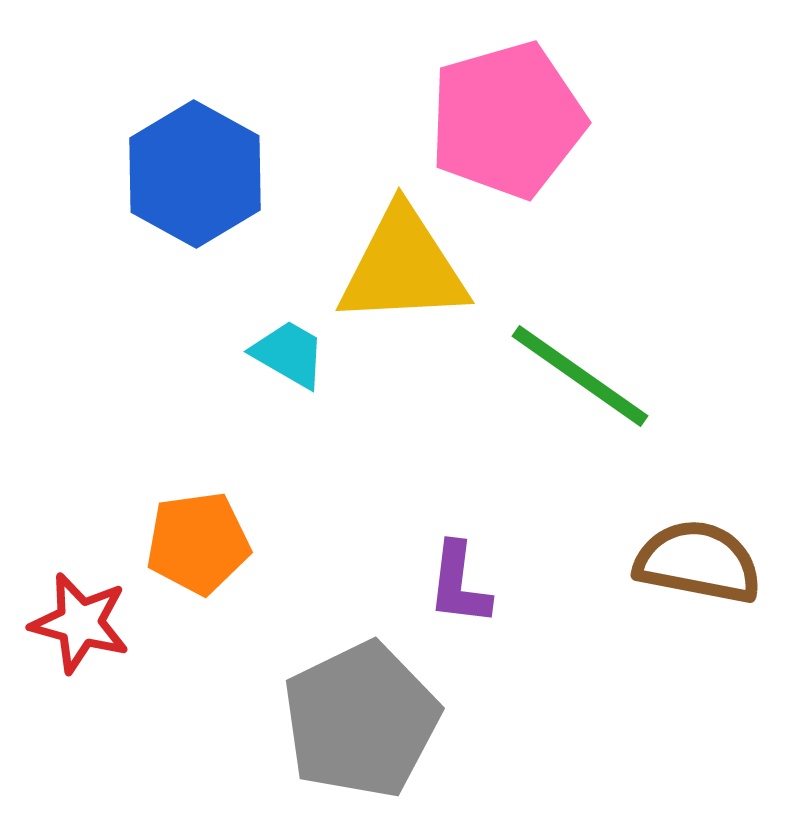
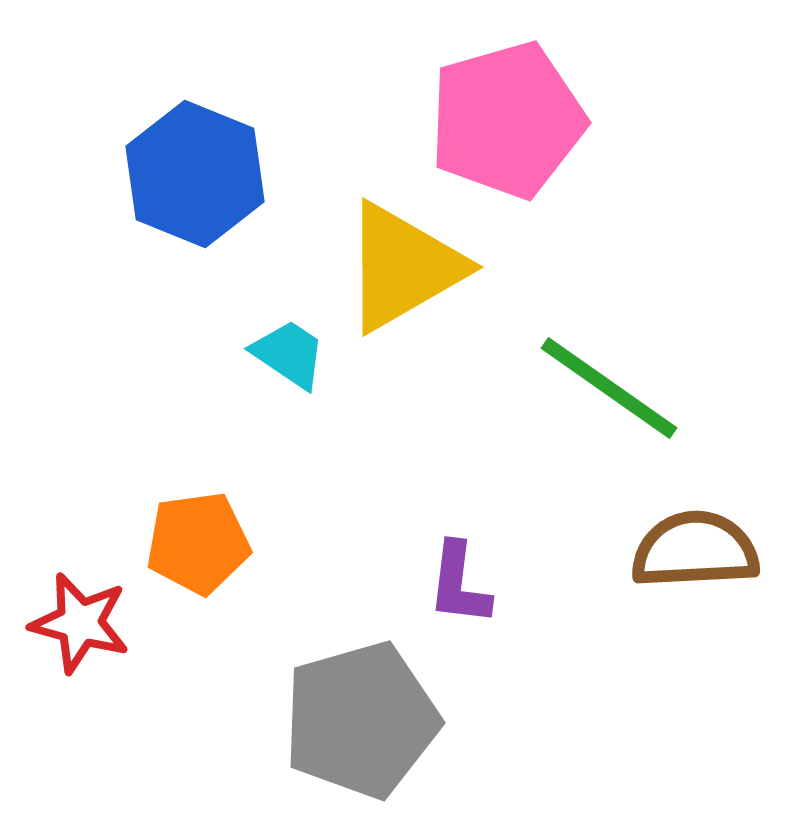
blue hexagon: rotated 7 degrees counterclockwise
yellow triangle: rotated 27 degrees counterclockwise
cyan trapezoid: rotated 4 degrees clockwise
green line: moved 29 px right, 12 px down
brown semicircle: moved 3 px left, 12 px up; rotated 14 degrees counterclockwise
gray pentagon: rotated 10 degrees clockwise
